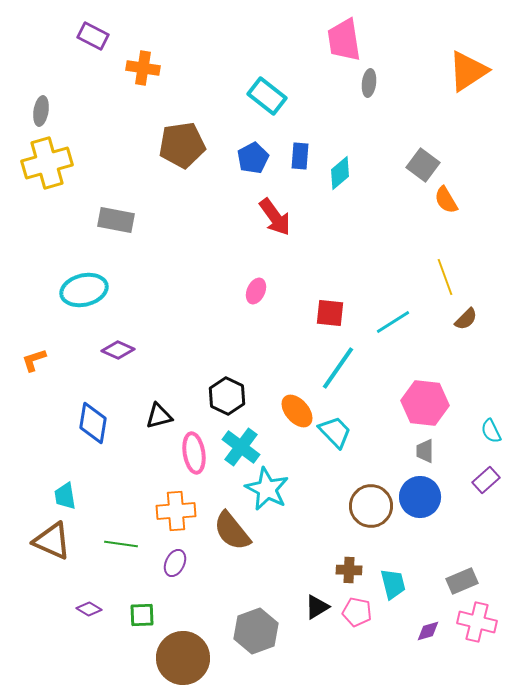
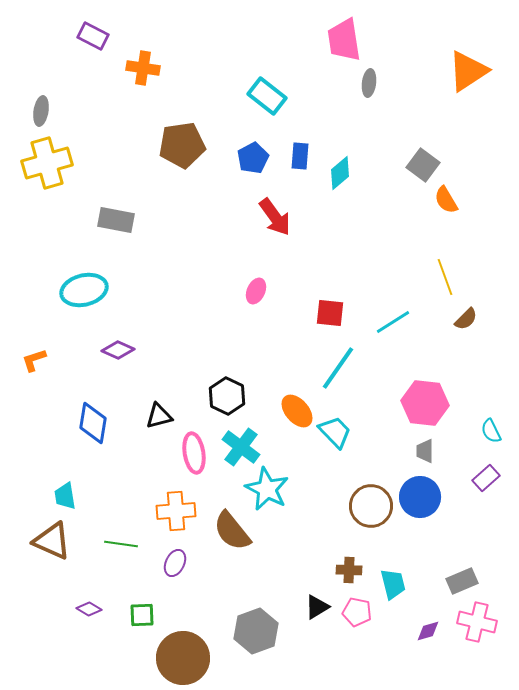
purple rectangle at (486, 480): moved 2 px up
